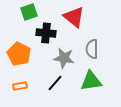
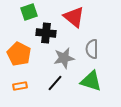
gray star: rotated 20 degrees counterclockwise
green triangle: rotated 25 degrees clockwise
